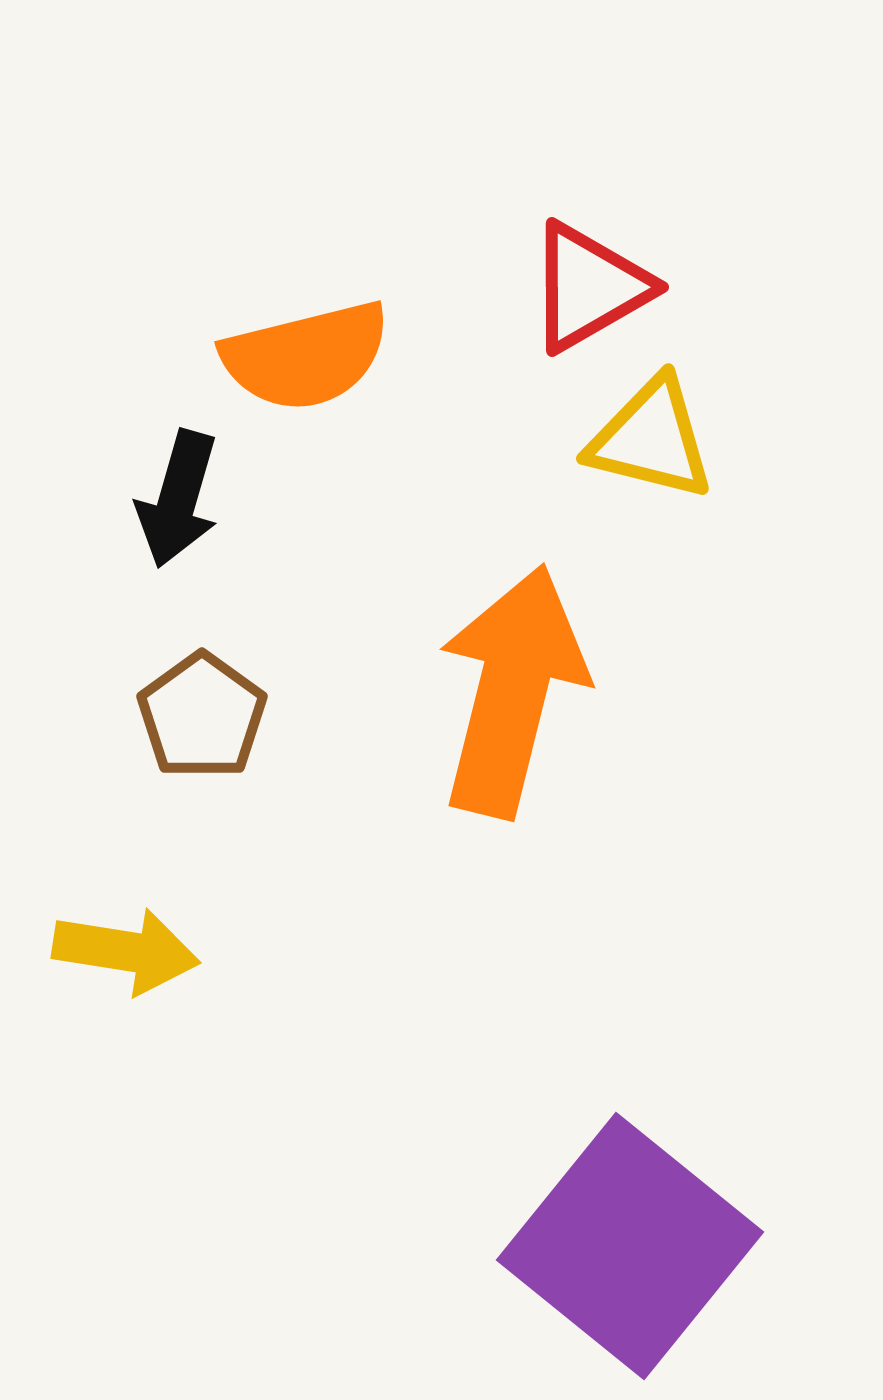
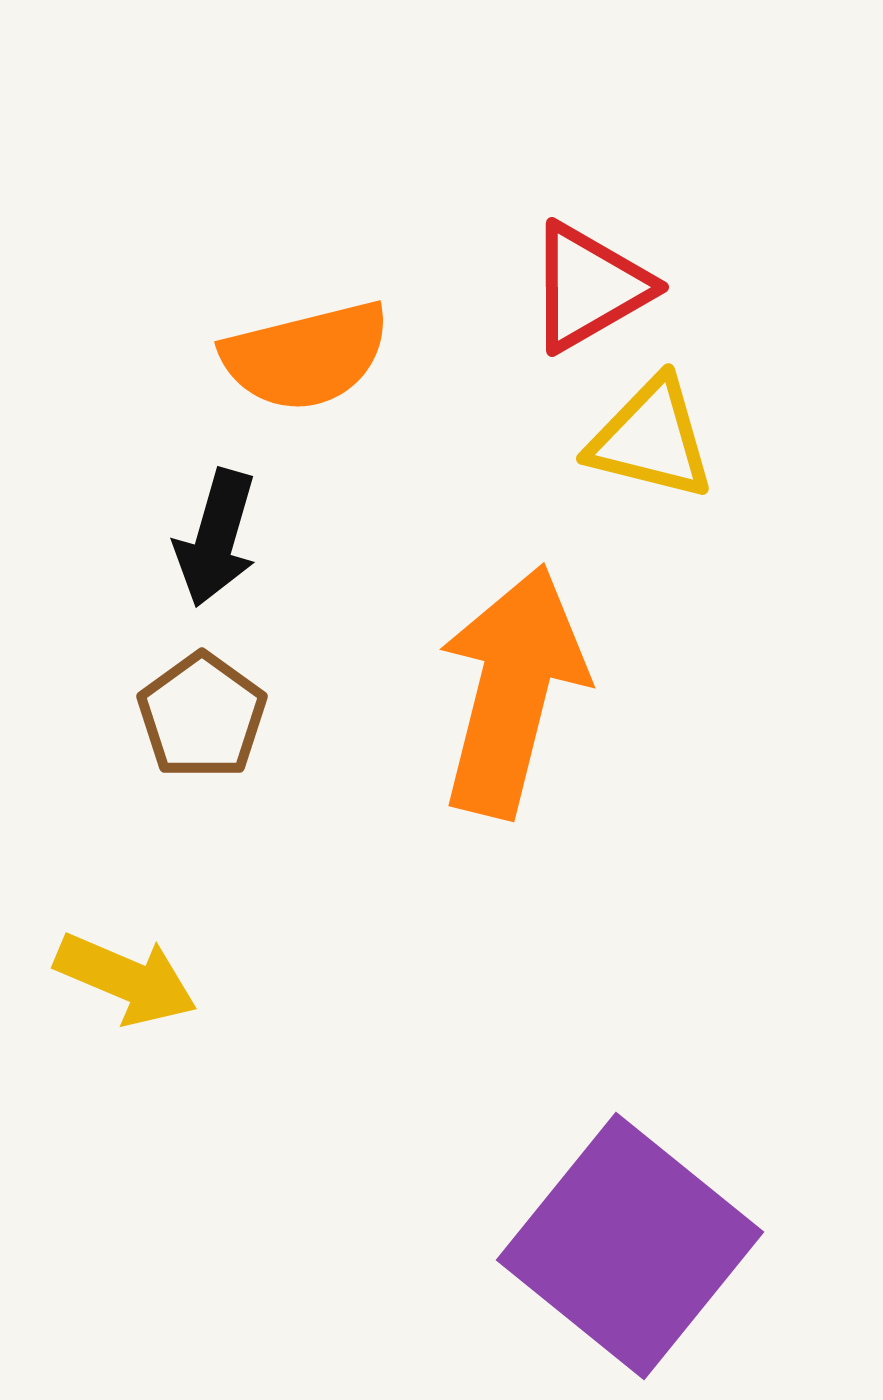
black arrow: moved 38 px right, 39 px down
yellow arrow: moved 28 px down; rotated 14 degrees clockwise
